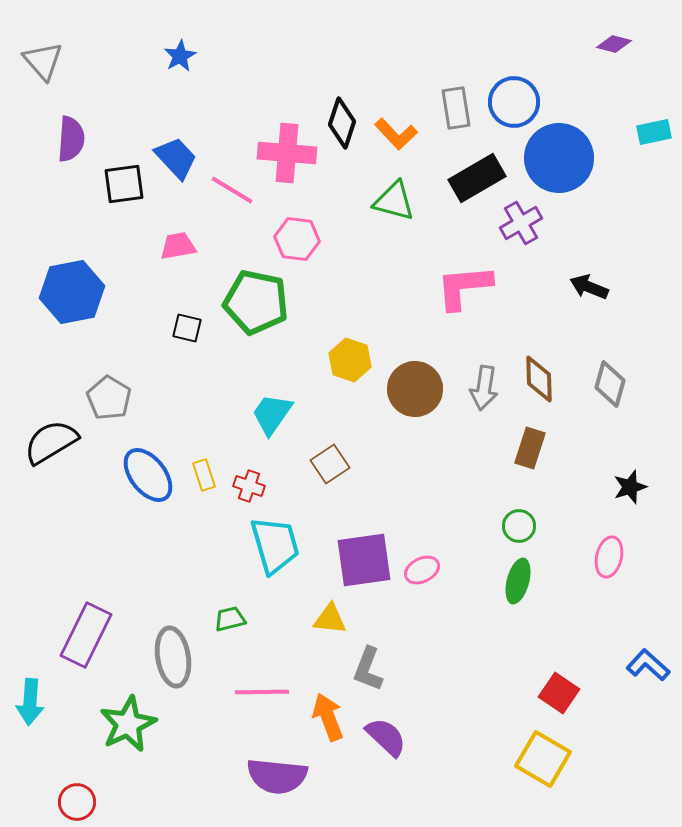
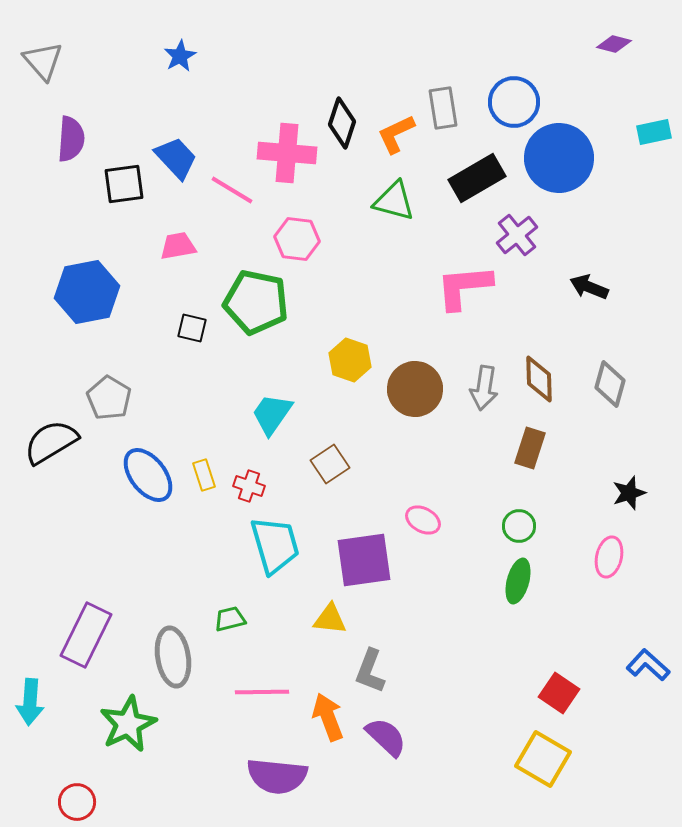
gray rectangle at (456, 108): moved 13 px left
orange L-shape at (396, 134): rotated 108 degrees clockwise
purple cross at (521, 223): moved 4 px left, 12 px down; rotated 9 degrees counterclockwise
blue hexagon at (72, 292): moved 15 px right
black square at (187, 328): moved 5 px right
black star at (630, 487): moved 1 px left, 6 px down
pink ellipse at (422, 570): moved 1 px right, 50 px up; rotated 56 degrees clockwise
gray L-shape at (368, 669): moved 2 px right, 2 px down
